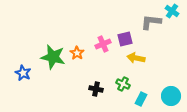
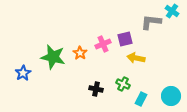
orange star: moved 3 px right
blue star: rotated 14 degrees clockwise
